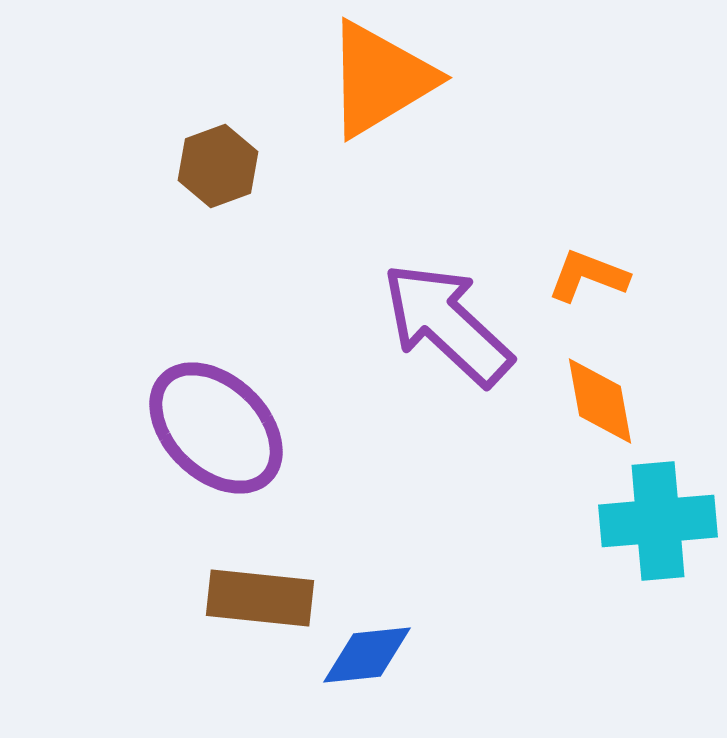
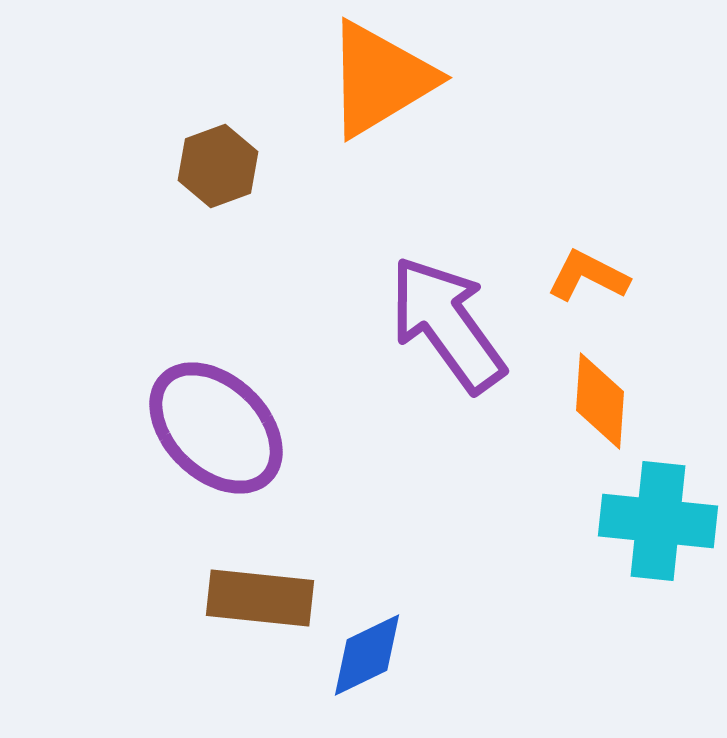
orange L-shape: rotated 6 degrees clockwise
purple arrow: rotated 11 degrees clockwise
orange diamond: rotated 14 degrees clockwise
cyan cross: rotated 11 degrees clockwise
blue diamond: rotated 20 degrees counterclockwise
